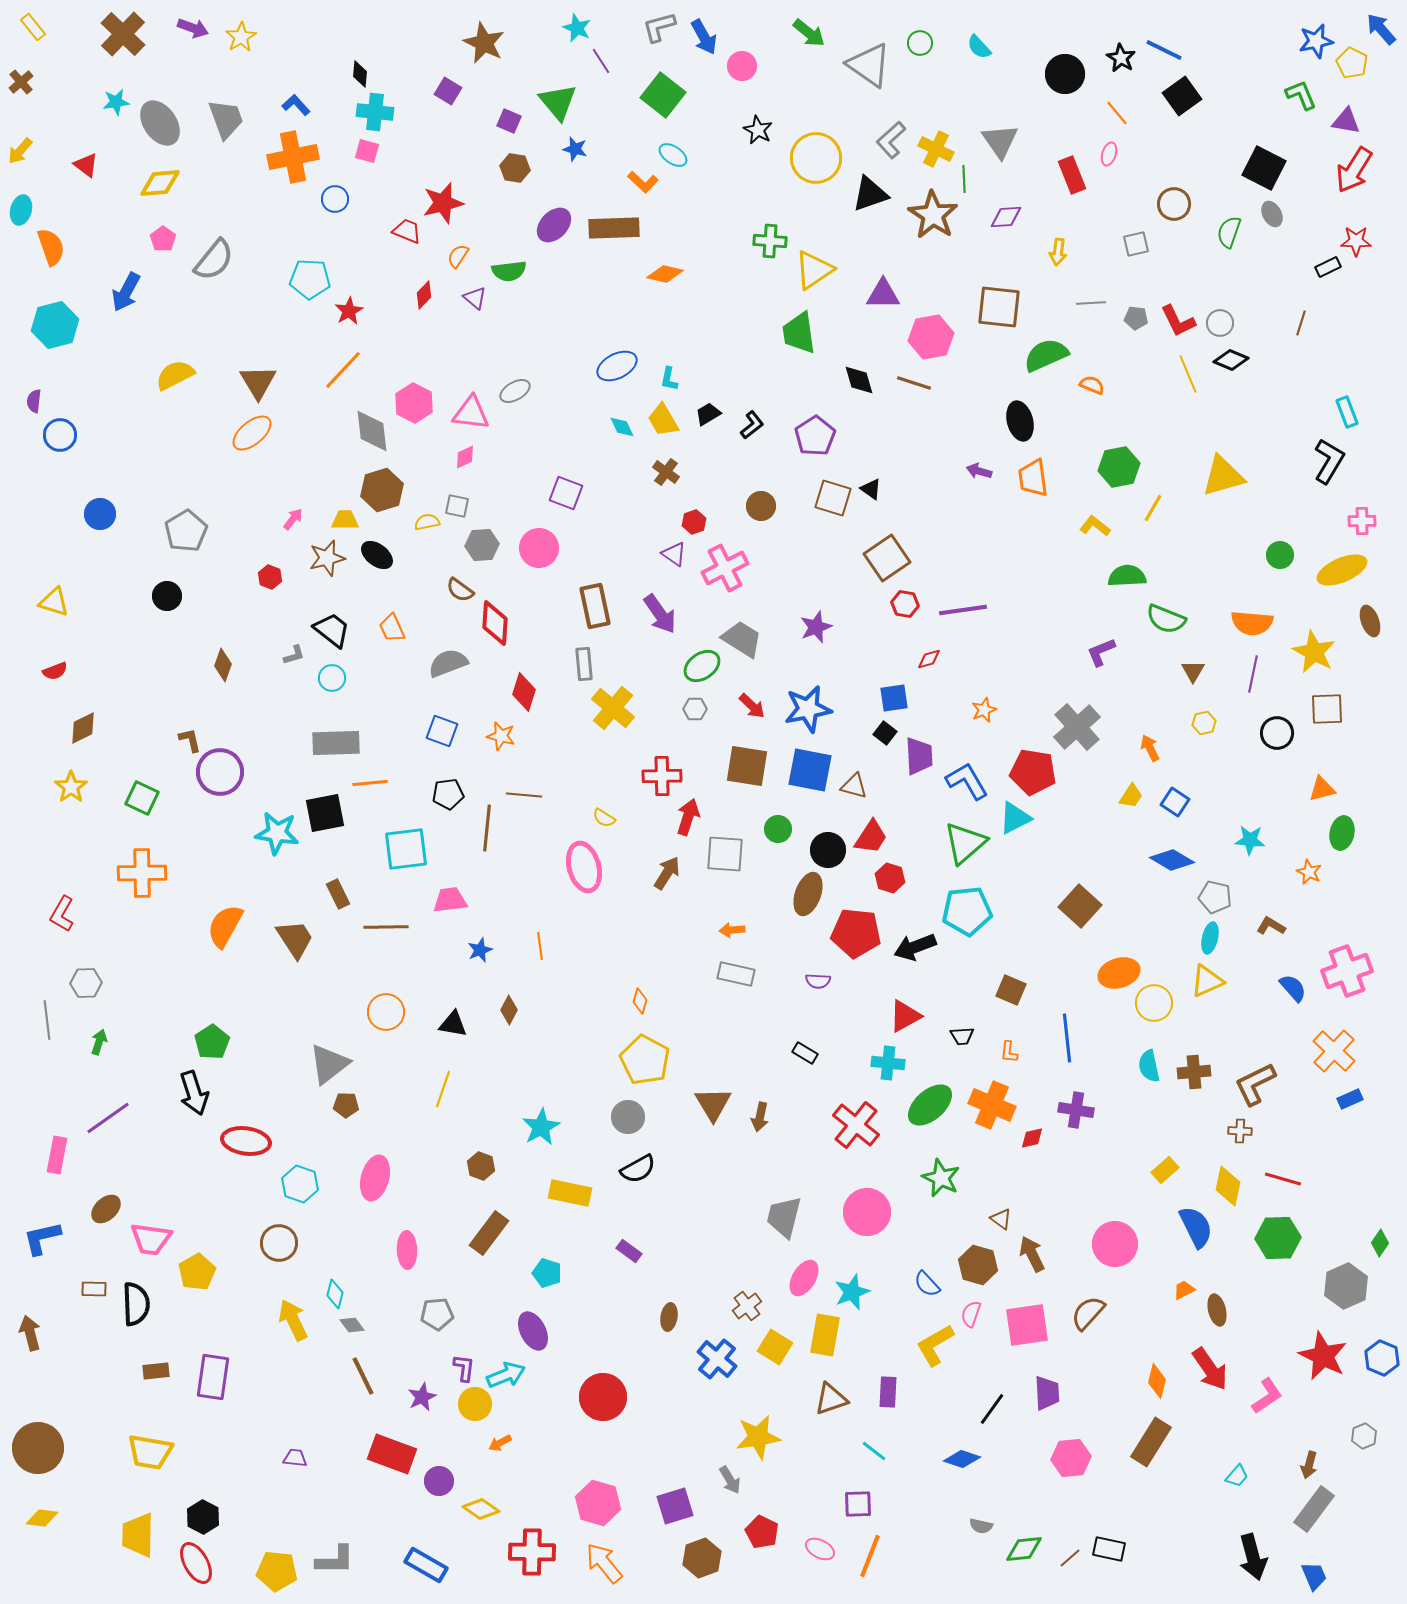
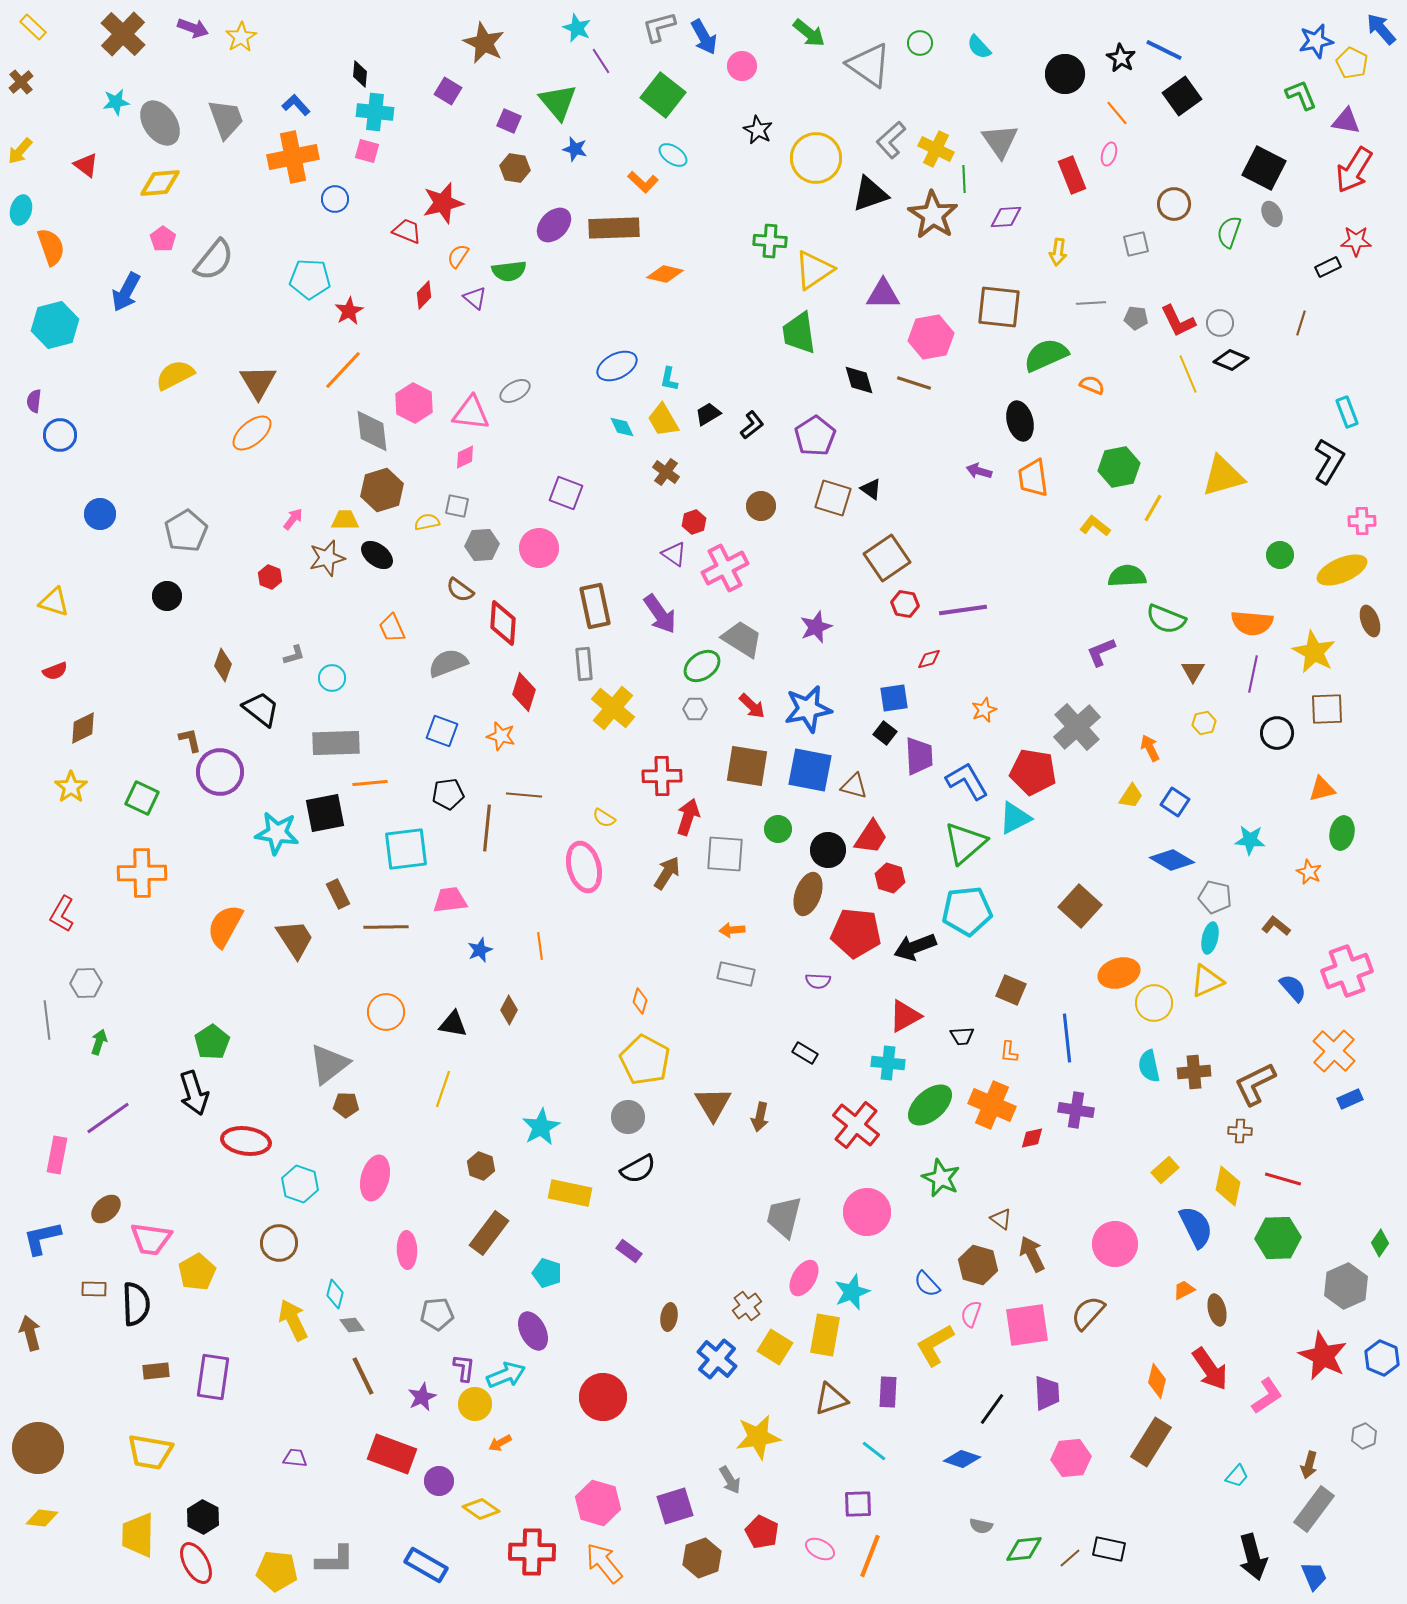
yellow rectangle at (33, 27): rotated 8 degrees counterclockwise
red diamond at (495, 623): moved 8 px right
black trapezoid at (332, 630): moved 71 px left, 79 px down
brown L-shape at (1271, 926): moved 5 px right; rotated 8 degrees clockwise
